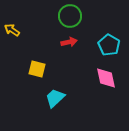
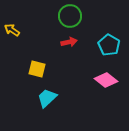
pink diamond: moved 2 px down; rotated 40 degrees counterclockwise
cyan trapezoid: moved 8 px left
